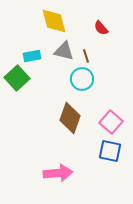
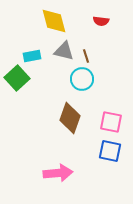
red semicircle: moved 7 px up; rotated 42 degrees counterclockwise
pink square: rotated 30 degrees counterclockwise
